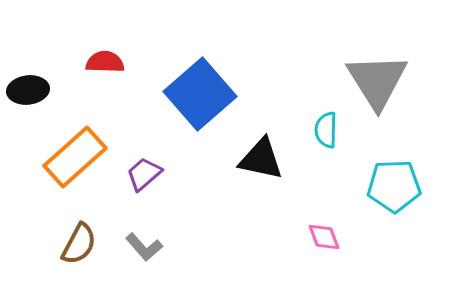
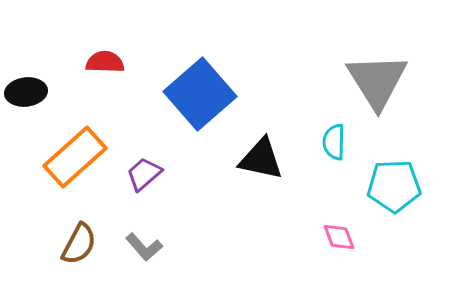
black ellipse: moved 2 px left, 2 px down
cyan semicircle: moved 8 px right, 12 px down
pink diamond: moved 15 px right
